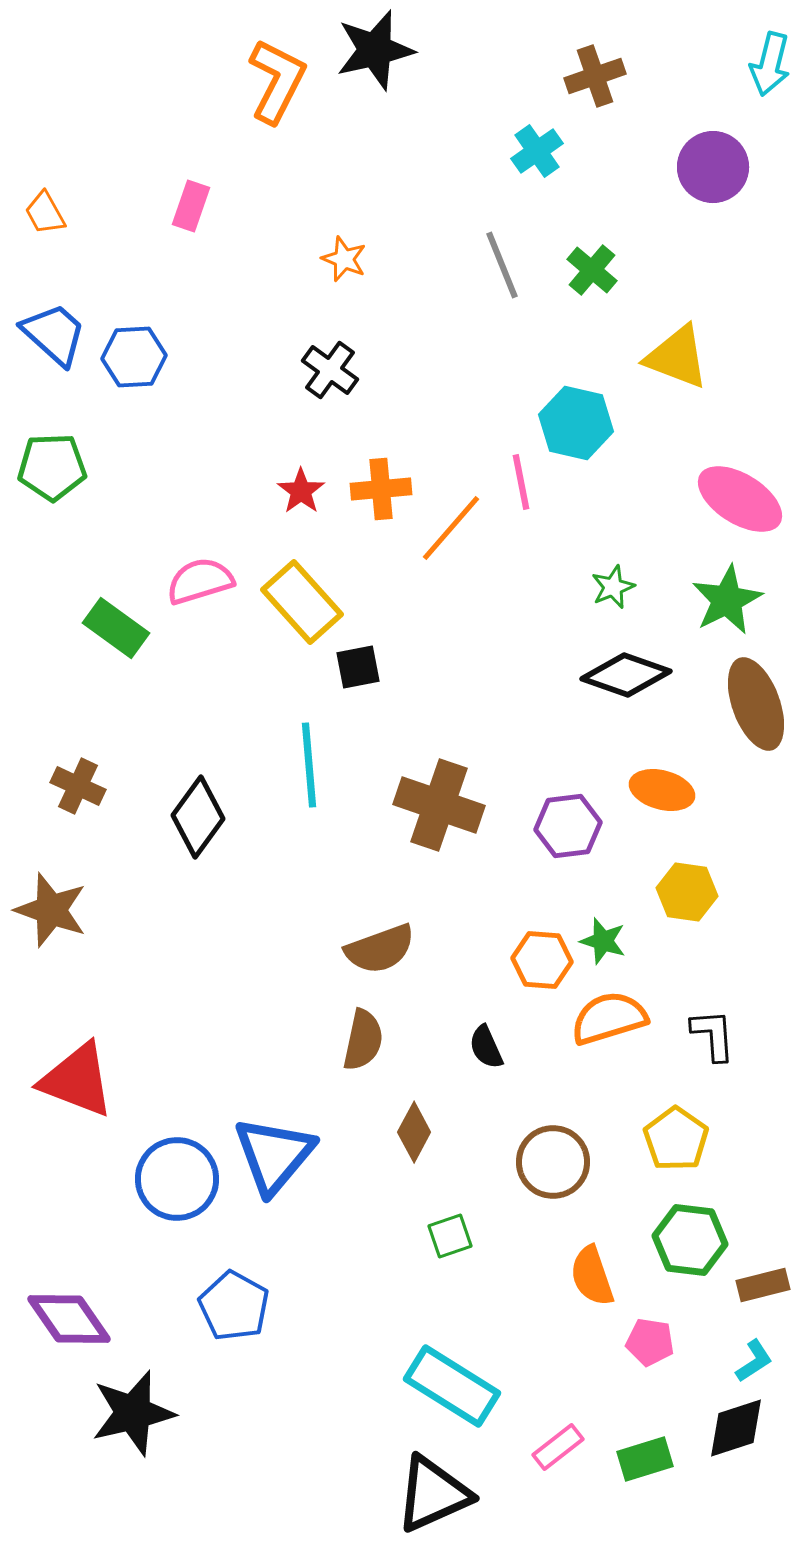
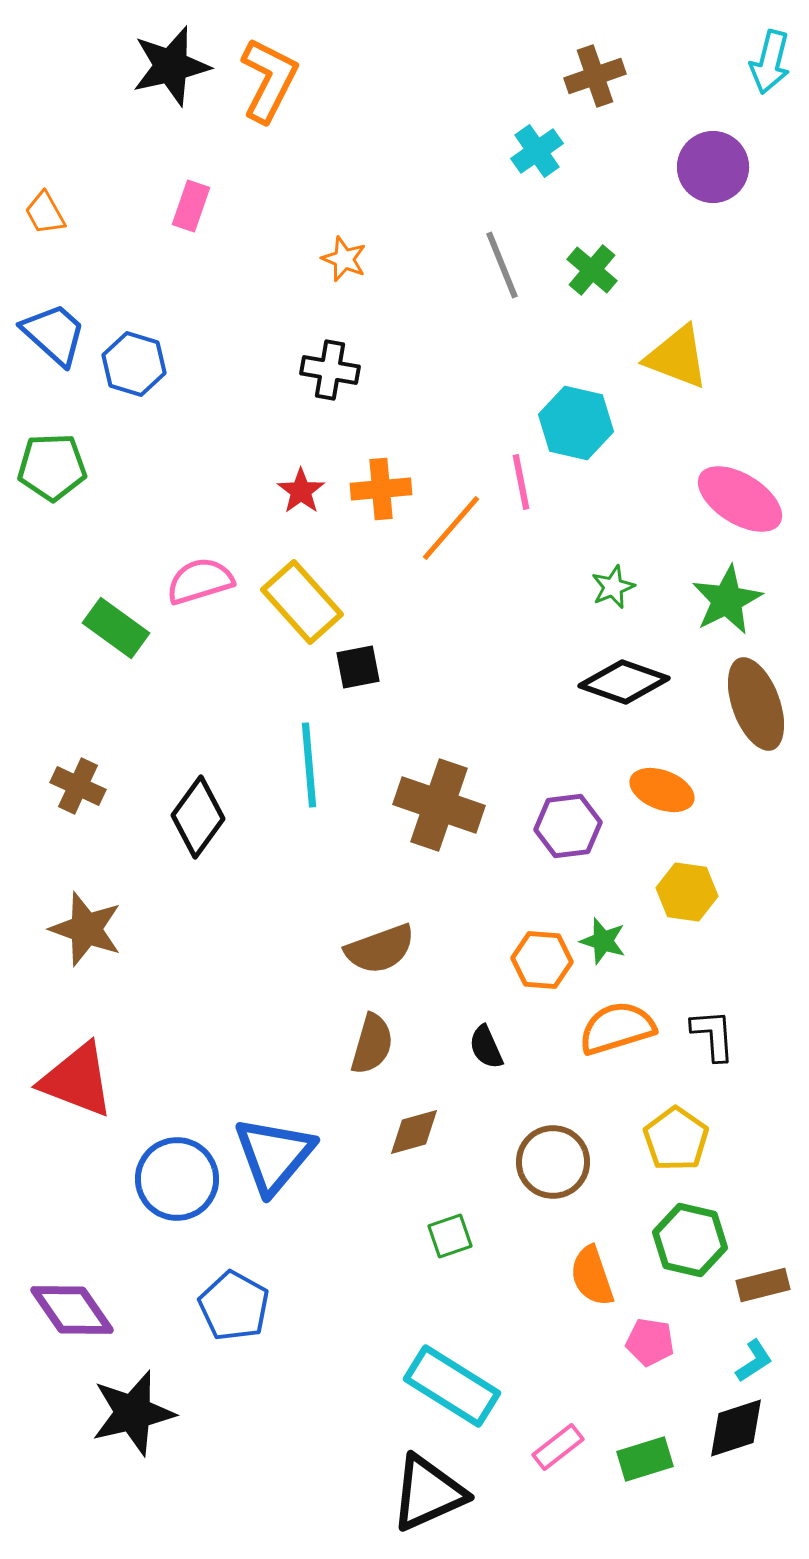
black star at (375, 50): moved 204 px left, 16 px down
cyan arrow at (770, 64): moved 2 px up
orange L-shape at (277, 81): moved 8 px left, 1 px up
blue hexagon at (134, 357): moved 7 px down; rotated 20 degrees clockwise
black cross at (330, 370): rotated 26 degrees counterclockwise
black diamond at (626, 675): moved 2 px left, 7 px down
orange ellipse at (662, 790): rotated 6 degrees clockwise
brown star at (51, 910): moved 35 px right, 19 px down
orange semicircle at (609, 1018): moved 8 px right, 10 px down
brown semicircle at (363, 1040): moved 9 px right, 4 px down; rotated 4 degrees clockwise
brown diamond at (414, 1132): rotated 46 degrees clockwise
green hexagon at (690, 1240): rotated 6 degrees clockwise
purple diamond at (69, 1319): moved 3 px right, 9 px up
black triangle at (433, 1494): moved 5 px left, 1 px up
